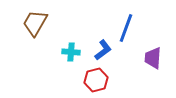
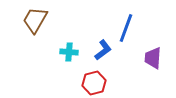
brown trapezoid: moved 3 px up
cyan cross: moved 2 px left
red hexagon: moved 2 px left, 3 px down
